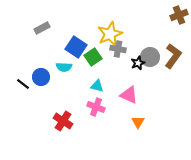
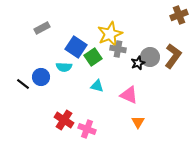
pink cross: moved 9 px left, 22 px down
red cross: moved 1 px right, 1 px up
